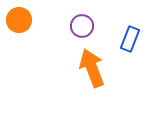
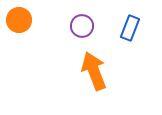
blue rectangle: moved 11 px up
orange arrow: moved 2 px right, 3 px down
